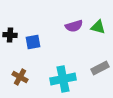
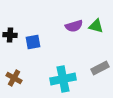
green triangle: moved 2 px left, 1 px up
brown cross: moved 6 px left, 1 px down
